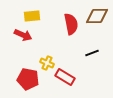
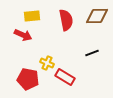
red semicircle: moved 5 px left, 4 px up
